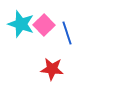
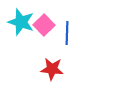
cyan star: moved 2 px up
blue line: rotated 20 degrees clockwise
